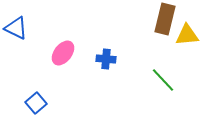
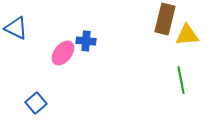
blue cross: moved 20 px left, 18 px up
green line: moved 18 px right; rotated 32 degrees clockwise
